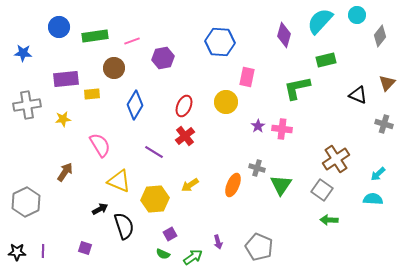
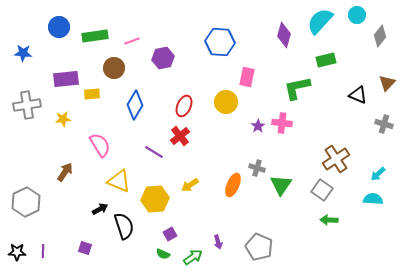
pink cross at (282, 129): moved 6 px up
red cross at (185, 136): moved 5 px left
